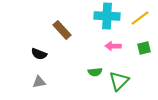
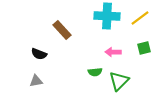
pink arrow: moved 6 px down
gray triangle: moved 3 px left, 1 px up
